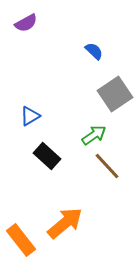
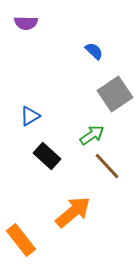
purple semicircle: rotated 30 degrees clockwise
green arrow: moved 2 px left
orange arrow: moved 8 px right, 11 px up
